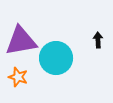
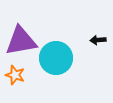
black arrow: rotated 91 degrees counterclockwise
orange star: moved 3 px left, 2 px up
